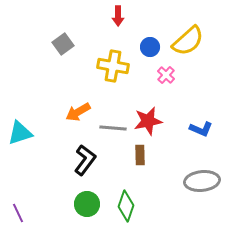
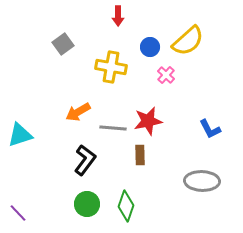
yellow cross: moved 2 px left, 1 px down
blue L-shape: moved 9 px right; rotated 40 degrees clockwise
cyan triangle: moved 2 px down
gray ellipse: rotated 8 degrees clockwise
purple line: rotated 18 degrees counterclockwise
